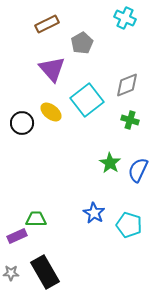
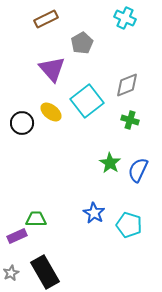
brown rectangle: moved 1 px left, 5 px up
cyan square: moved 1 px down
gray star: rotated 28 degrees counterclockwise
